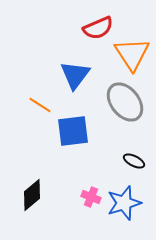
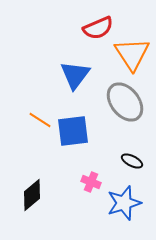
orange line: moved 15 px down
black ellipse: moved 2 px left
pink cross: moved 15 px up
